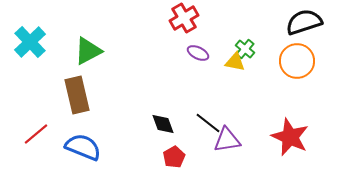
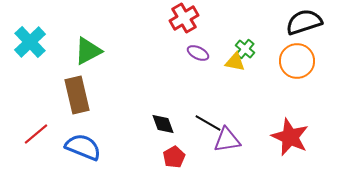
black line: rotated 8 degrees counterclockwise
